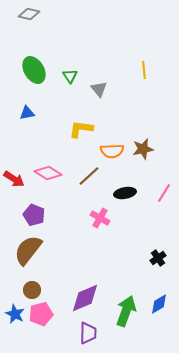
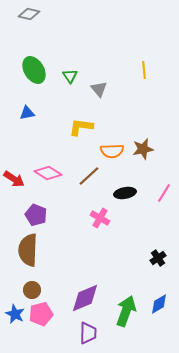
yellow L-shape: moved 2 px up
purple pentagon: moved 2 px right
brown semicircle: rotated 36 degrees counterclockwise
